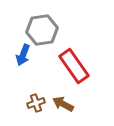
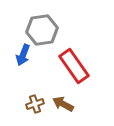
brown cross: moved 1 px left, 1 px down
